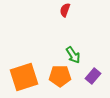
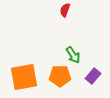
orange square: rotated 8 degrees clockwise
